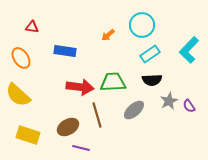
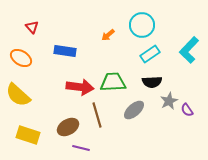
red triangle: rotated 40 degrees clockwise
orange ellipse: rotated 25 degrees counterclockwise
black semicircle: moved 2 px down
purple semicircle: moved 2 px left, 4 px down
